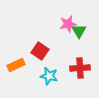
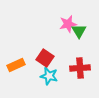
red square: moved 5 px right, 7 px down
